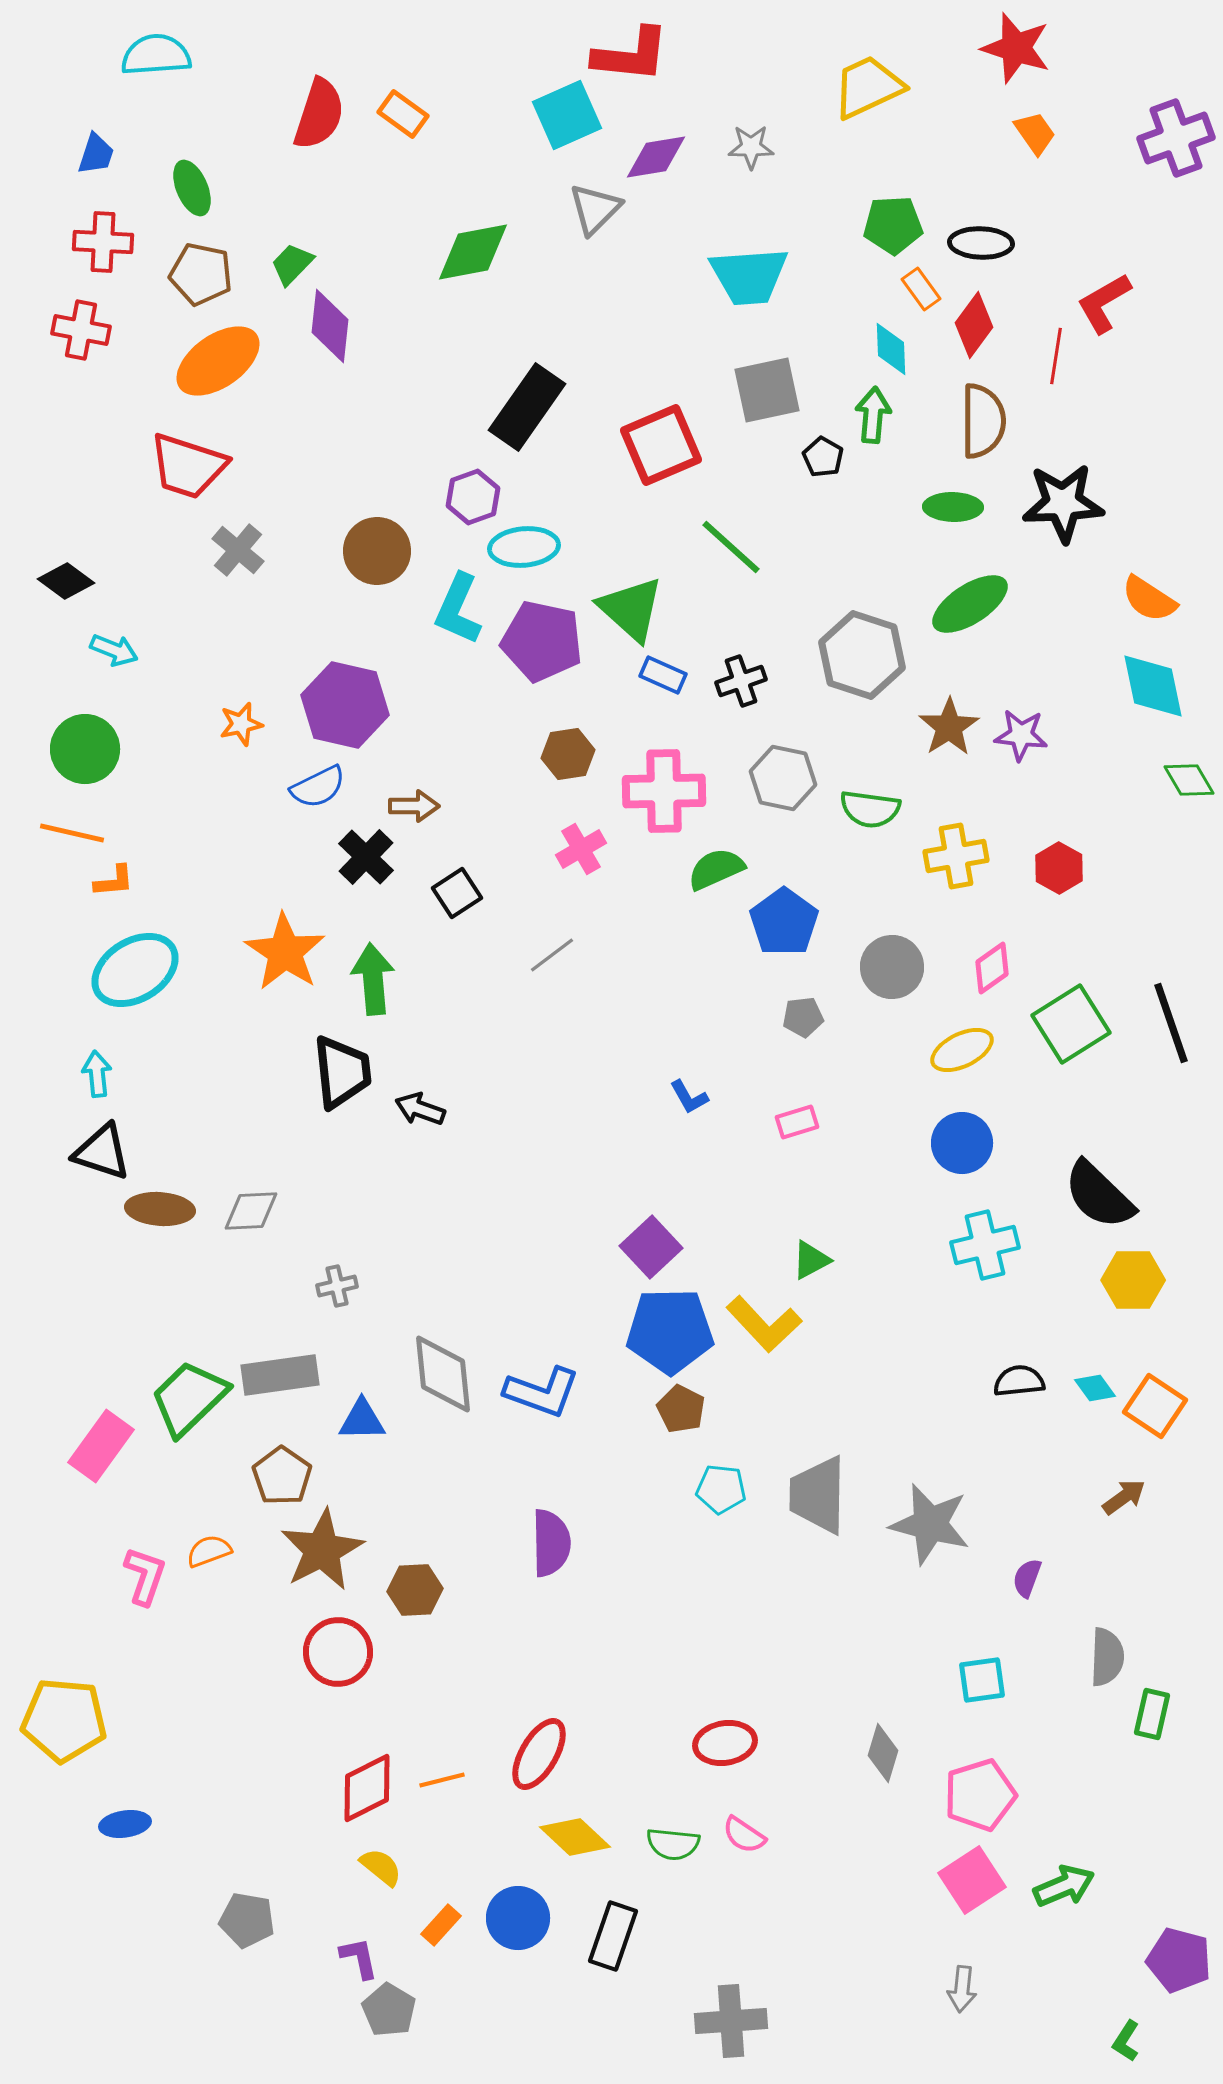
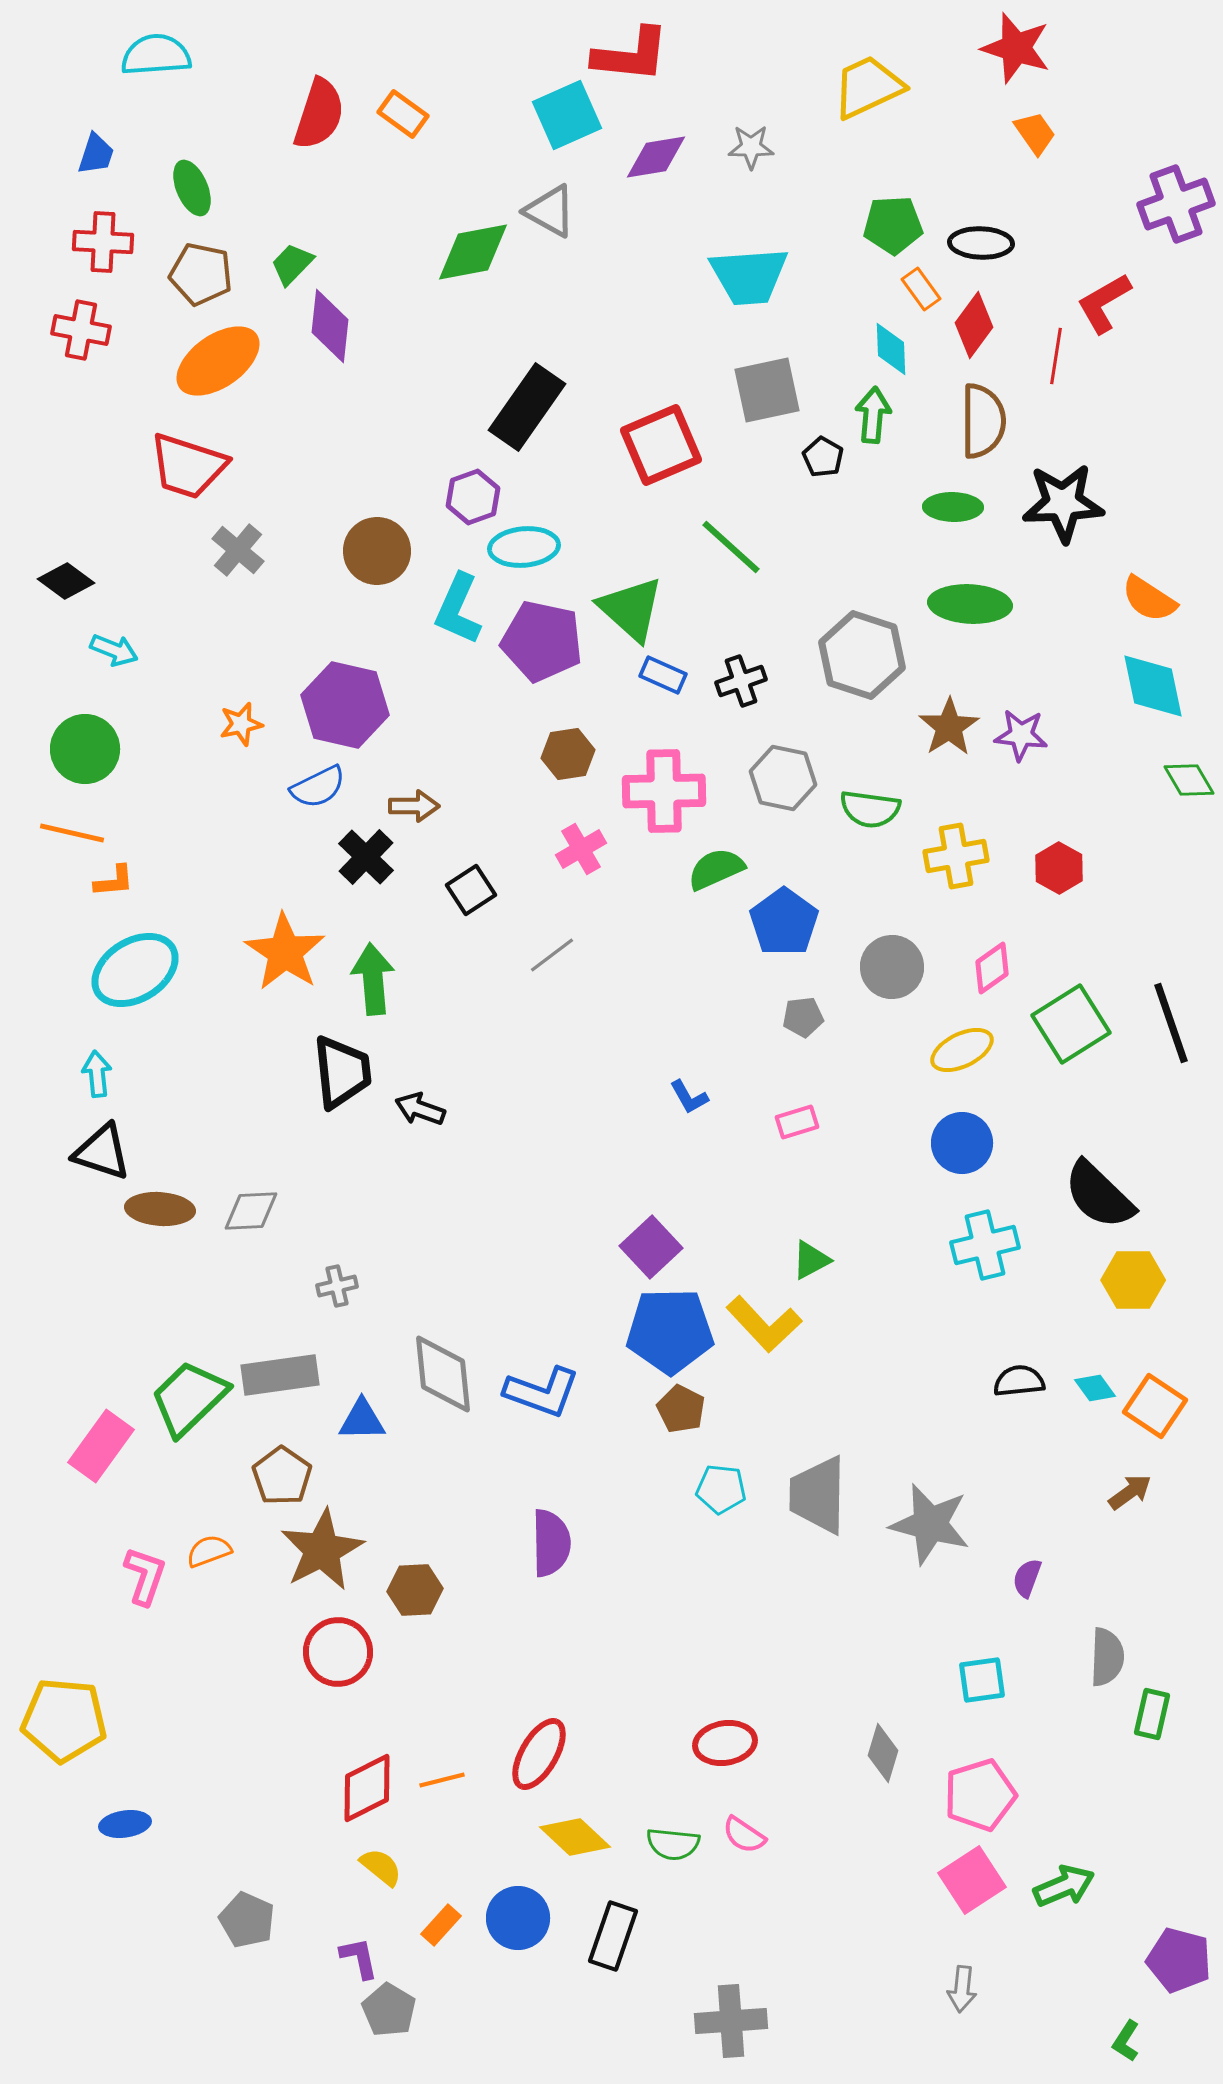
purple cross at (1176, 138): moved 66 px down
gray triangle at (595, 209): moved 45 px left, 2 px down; rotated 46 degrees counterclockwise
green ellipse at (970, 604): rotated 36 degrees clockwise
black square at (457, 893): moved 14 px right, 3 px up
brown arrow at (1124, 1497): moved 6 px right, 5 px up
gray pentagon at (247, 1920): rotated 14 degrees clockwise
